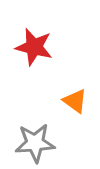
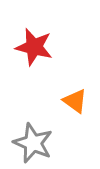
gray star: moved 2 px left; rotated 27 degrees clockwise
